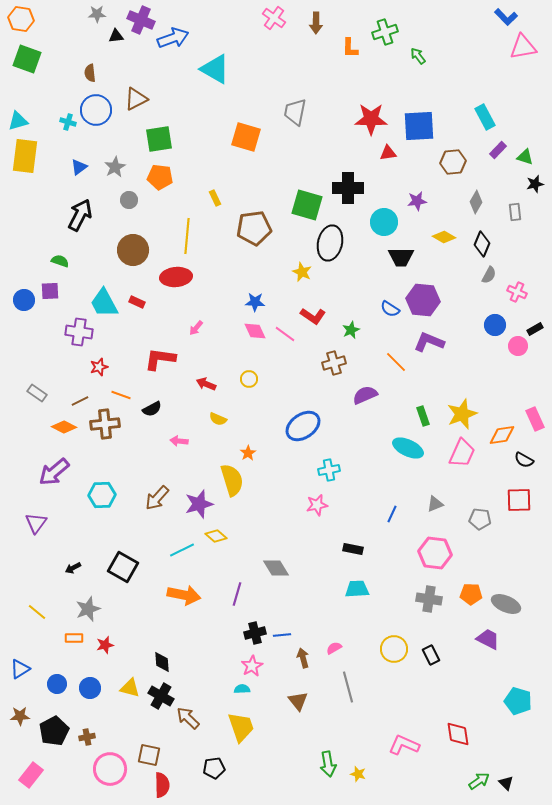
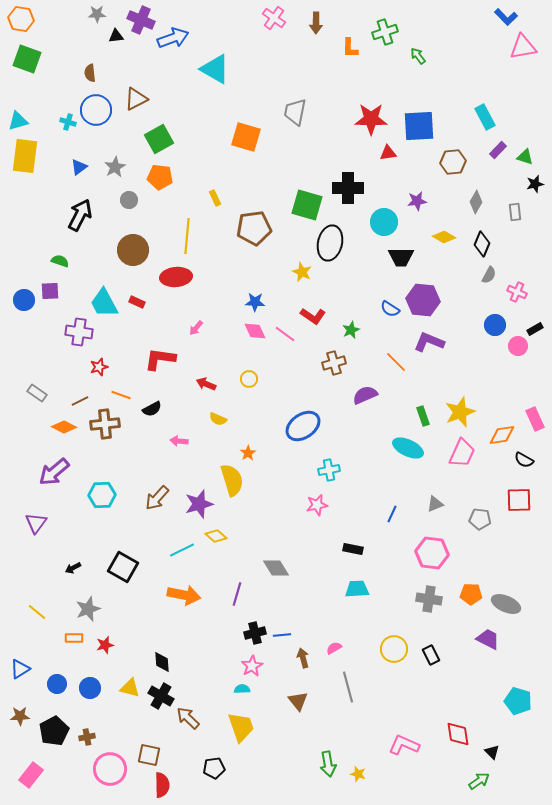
green square at (159, 139): rotated 20 degrees counterclockwise
yellow star at (462, 414): moved 2 px left, 2 px up
pink hexagon at (435, 553): moved 3 px left
black triangle at (506, 783): moved 14 px left, 31 px up
